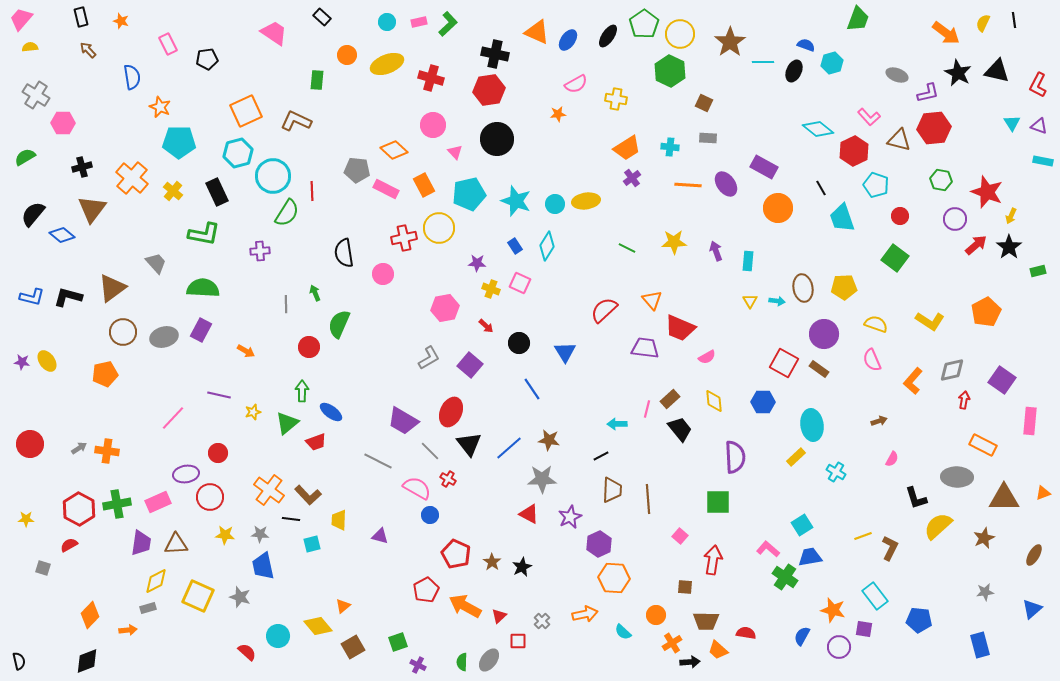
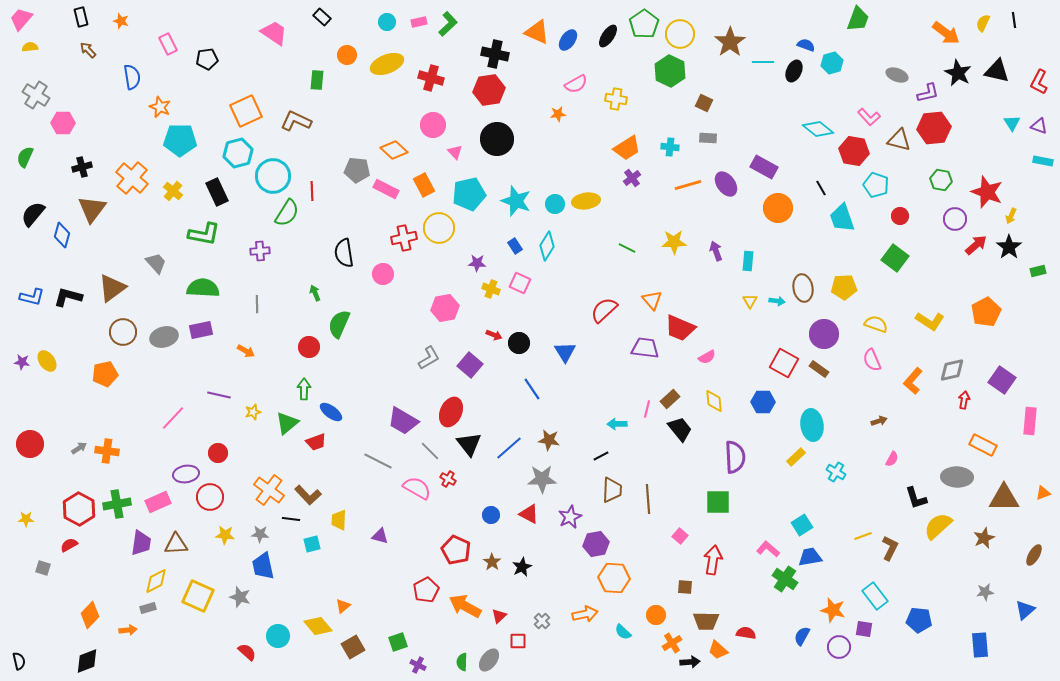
red L-shape at (1038, 85): moved 1 px right, 3 px up
cyan pentagon at (179, 142): moved 1 px right, 2 px up
red hexagon at (854, 151): rotated 24 degrees counterclockwise
green semicircle at (25, 157): rotated 35 degrees counterclockwise
orange line at (688, 185): rotated 20 degrees counterclockwise
blue diamond at (62, 235): rotated 65 degrees clockwise
gray line at (286, 304): moved 29 px left
red arrow at (486, 326): moved 8 px right, 9 px down; rotated 21 degrees counterclockwise
purple rectangle at (201, 330): rotated 50 degrees clockwise
green arrow at (302, 391): moved 2 px right, 2 px up
blue circle at (430, 515): moved 61 px right
purple hexagon at (599, 544): moved 3 px left; rotated 15 degrees clockwise
red pentagon at (456, 554): moved 4 px up
green cross at (785, 577): moved 2 px down
blue triangle at (1032, 609): moved 7 px left, 1 px down
blue rectangle at (980, 645): rotated 10 degrees clockwise
